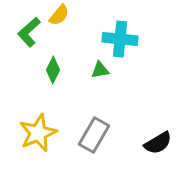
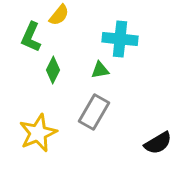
green L-shape: moved 2 px right, 5 px down; rotated 24 degrees counterclockwise
gray rectangle: moved 23 px up
